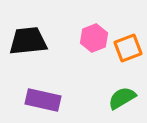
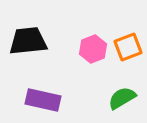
pink hexagon: moved 1 px left, 11 px down
orange square: moved 1 px up
